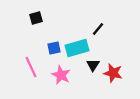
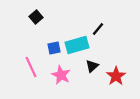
black square: moved 1 px up; rotated 24 degrees counterclockwise
cyan rectangle: moved 3 px up
black triangle: moved 1 px left, 1 px down; rotated 16 degrees clockwise
red star: moved 3 px right, 3 px down; rotated 24 degrees clockwise
